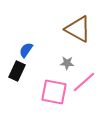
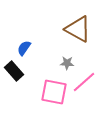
blue semicircle: moved 2 px left, 2 px up
black rectangle: moved 3 px left; rotated 66 degrees counterclockwise
